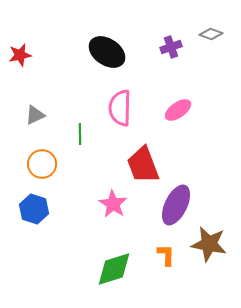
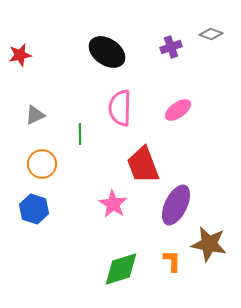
orange L-shape: moved 6 px right, 6 px down
green diamond: moved 7 px right
